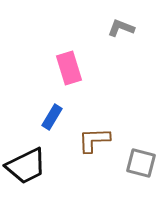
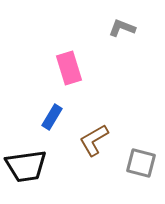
gray L-shape: moved 1 px right
brown L-shape: rotated 28 degrees counterclockwise
black trapezoid: rotated 18 degrees clockwise
